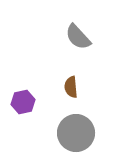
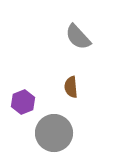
purple hexagon: rotated 10 degrees counterclockwise
gray circle: moved 22 px left
